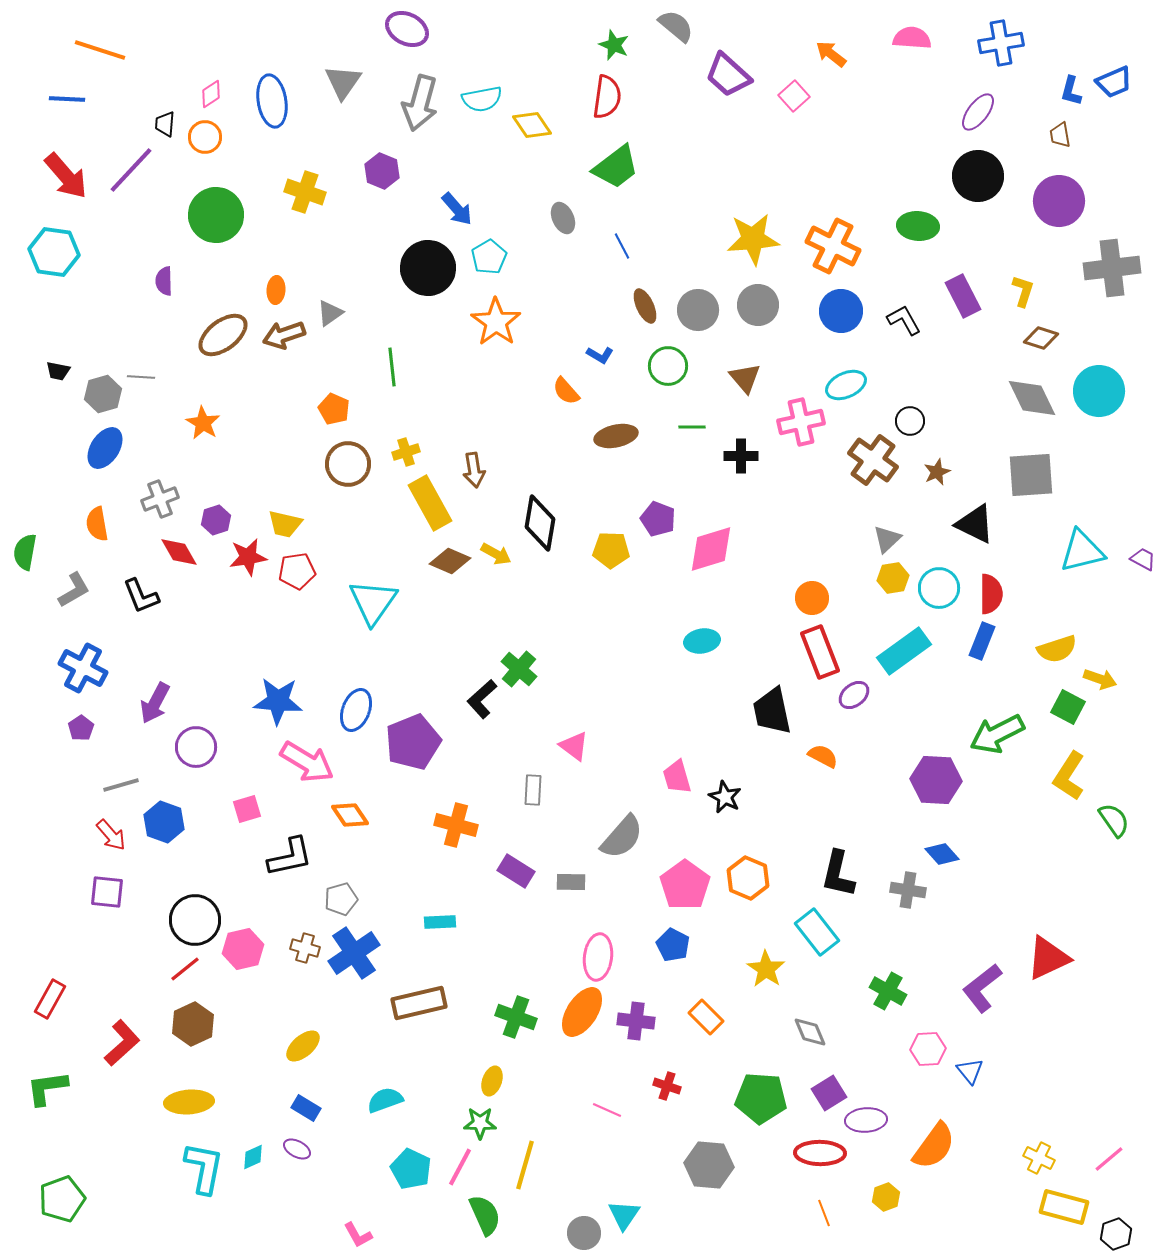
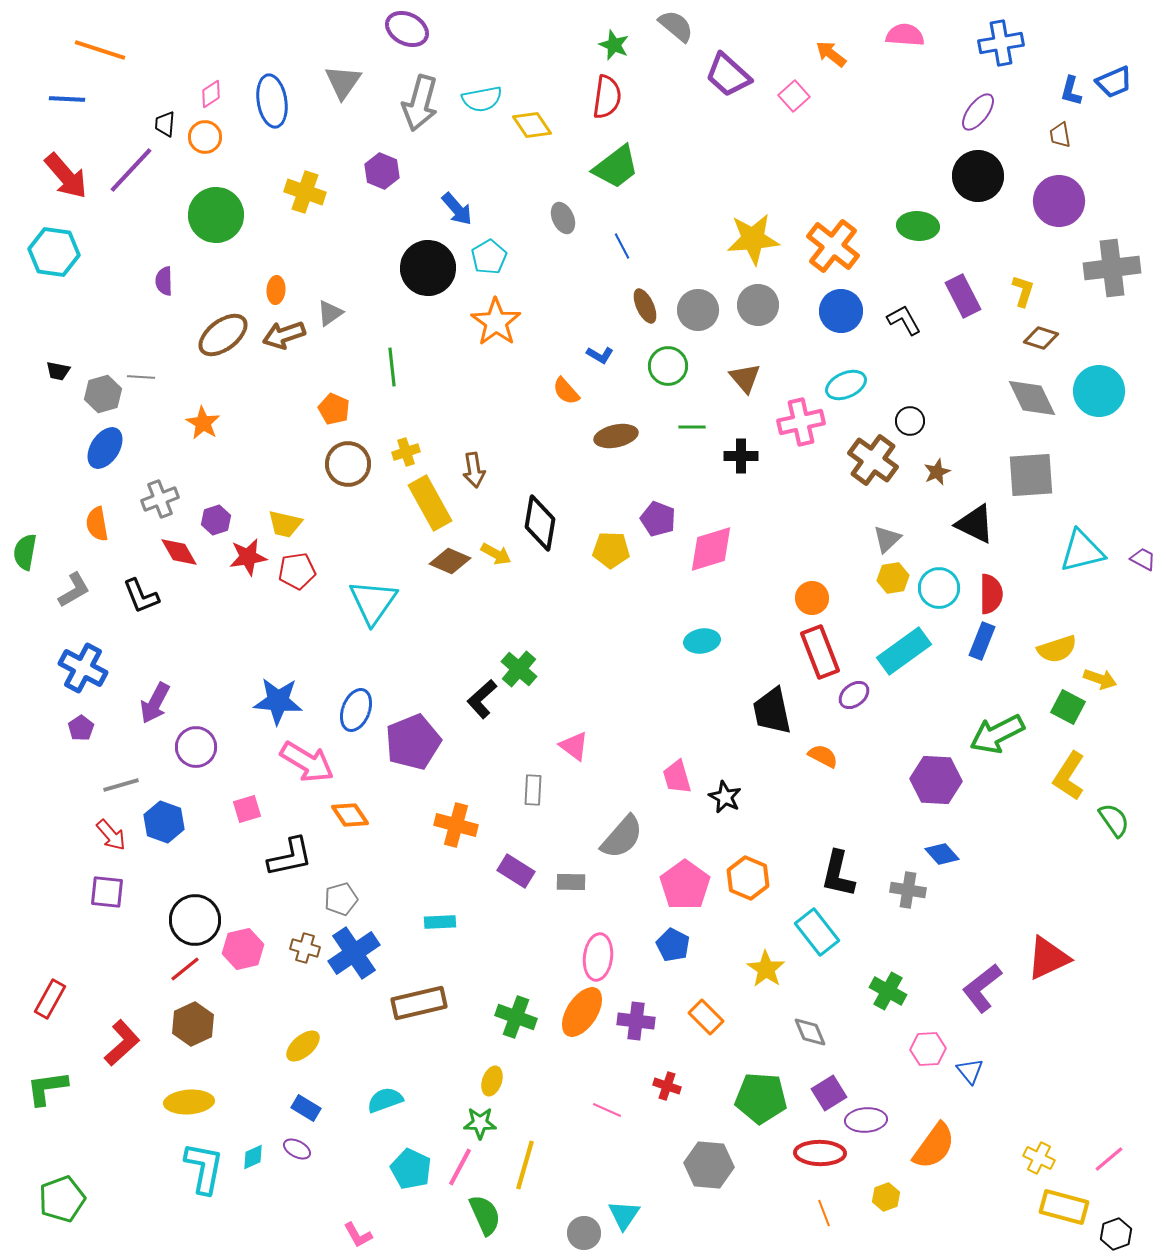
pink semicircle at (912, 38): moved 7 px left, 3 px up
orange cross at (833, 246): rotated 12 degrees clockwise
